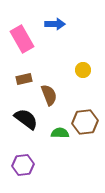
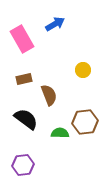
blue arrow: rotated 30 degrees counterclockwise
